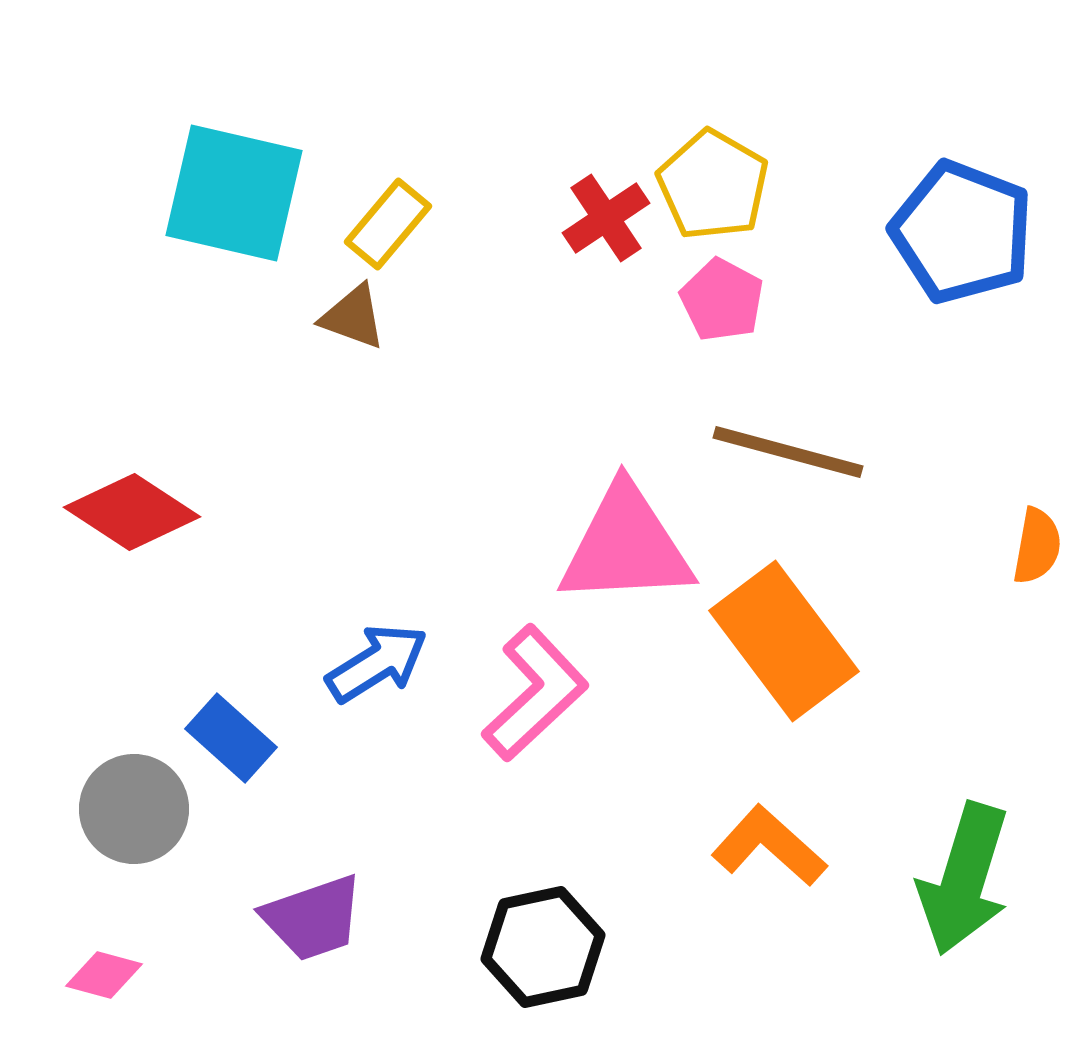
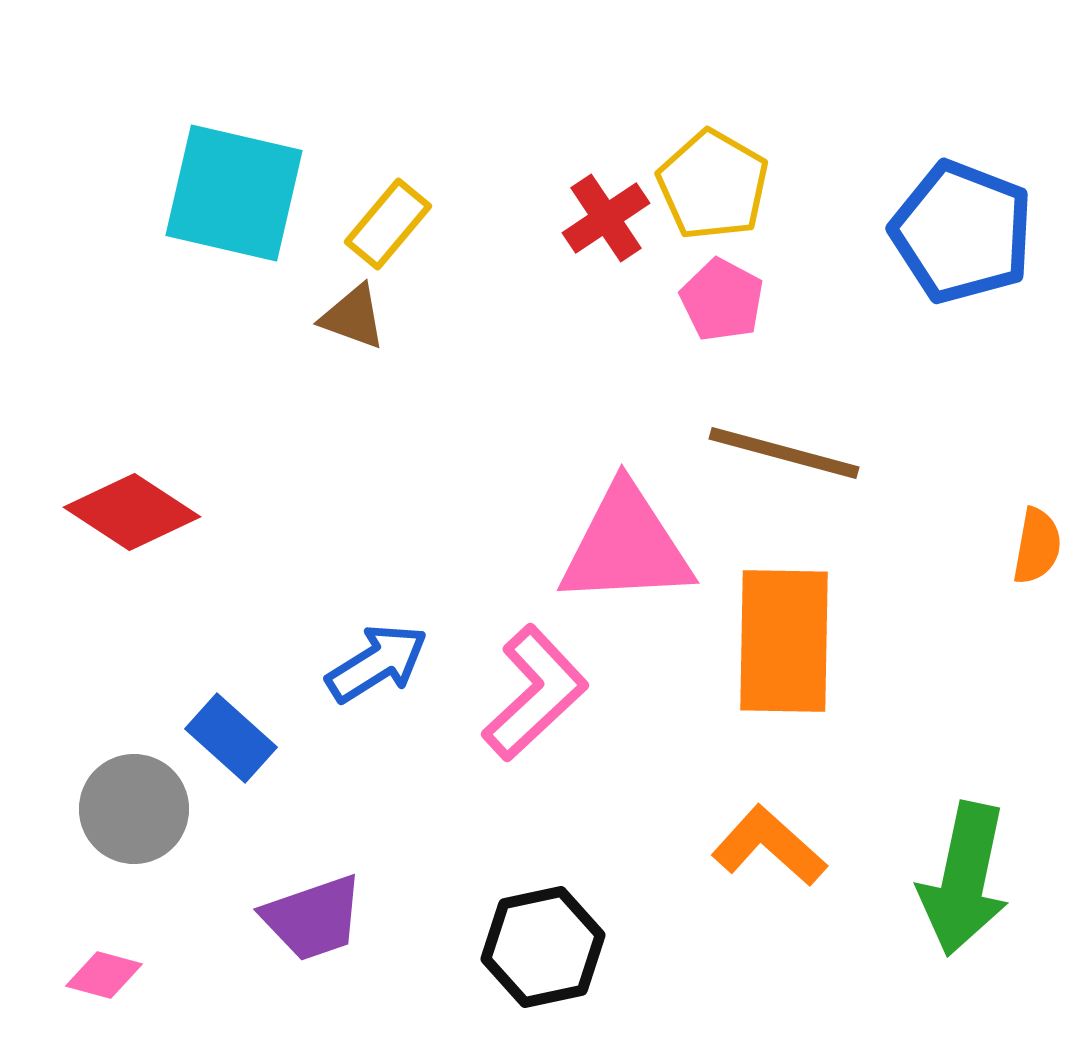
brown line: moved 4 px left, 1 px down
orange rectangle: rotated 38 degrees clockwise
green arrow: rotated 5 degrees counterclockwise
